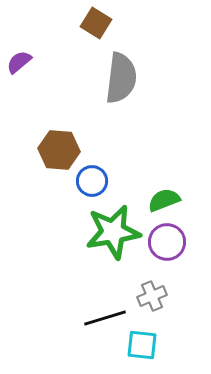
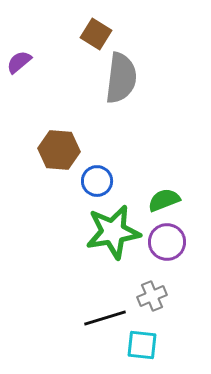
brown square: moved 11 px down
blue circle: moved 5 px right
